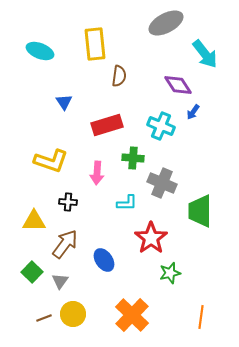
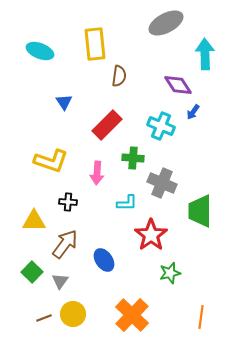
cyan arrow: rotated 144 degrees counterclockwise
red rectangle: rotated 28 degrees counterclockwise
red star: moved 3 px up
